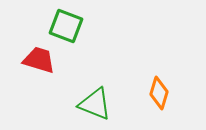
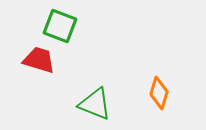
green square: moved 6 px left
